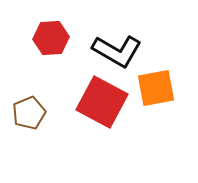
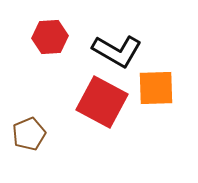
red hexagon: moved 1 px left, 1 px up
orange square: rotated 9 degrees clockwise
brown pentagon: moved 21 px down
